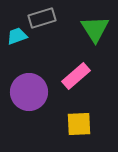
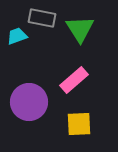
gray rectangle: rotated 28 degrees clockwise
green triangle: moved 15 px left
pink rectangle: moved 2 px left, 4 px down
purple circle: moved 10 px down
